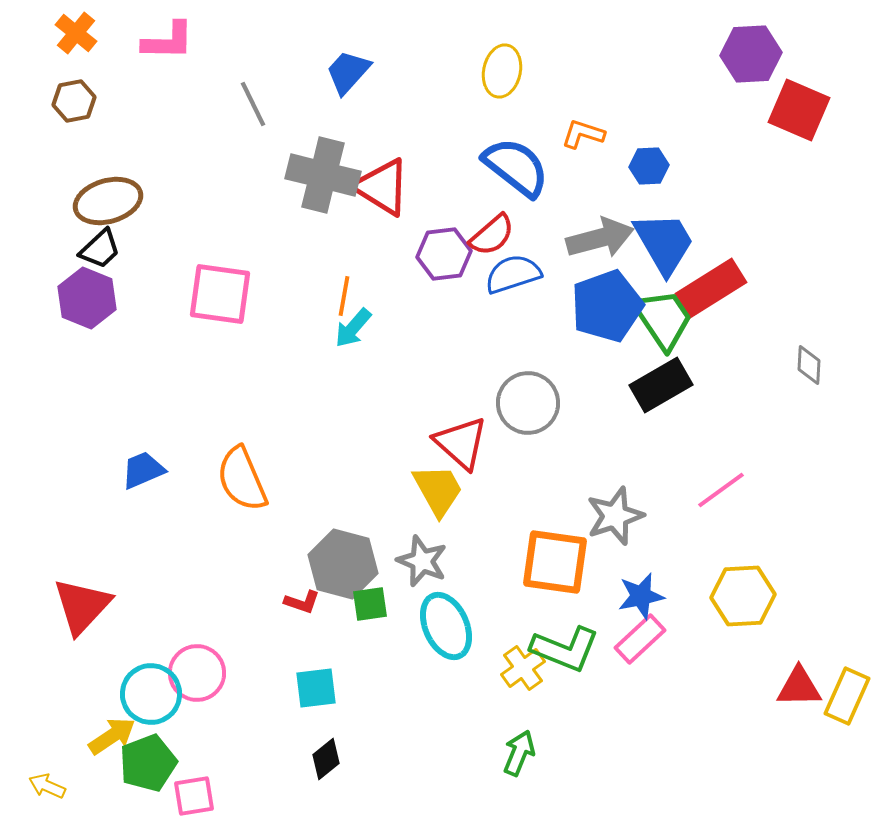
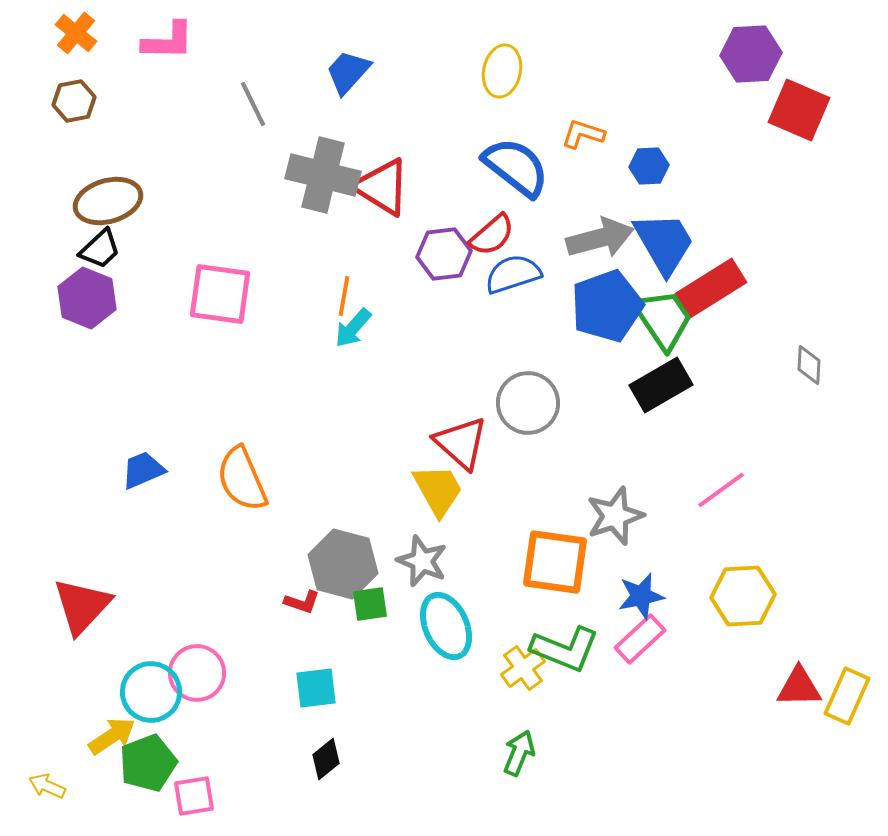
cyan circle at (151, 694): moved 2 px up
